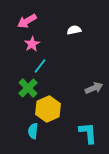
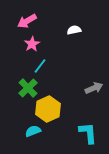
cyan semicircle: rotated 63 degrees clockwise
